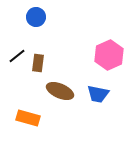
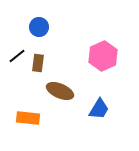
blue circle: moved 3 px right, 10 px down
pink hexagon: moved 6 px left, 1 px down
blue trapezoid: moved 1 px right, 15 px down; rotated 70 degrees counterclockwise
orange rectangle: rotated 10 degrees counterclockwise
